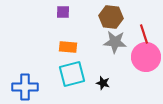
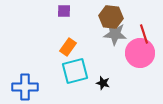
purple square: moved 1 px right, 1 px up
gray star: moved 8 px up
orange rectangle: rotated 60 degrees counterclockwise
pink circle: moved 6 px left, 4 px up
cyan square: moved 3 px right, 3 px up
